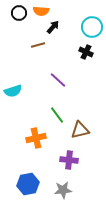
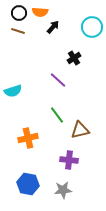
orange semicircle: moved 1 px left, 1 px down
brown line: moved 20 px left, 14 px up; rotated 32 degrees clockwise
black cross: moved 12 px left, 6 px down; rotated 32 degrees clockwise
orange cross: moved 8 px left
blue hexagon: rotated 20 degrees clockwise
